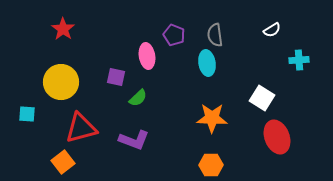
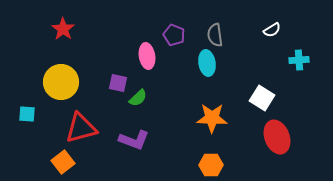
purple square: moved 2 px right, 6 px down
